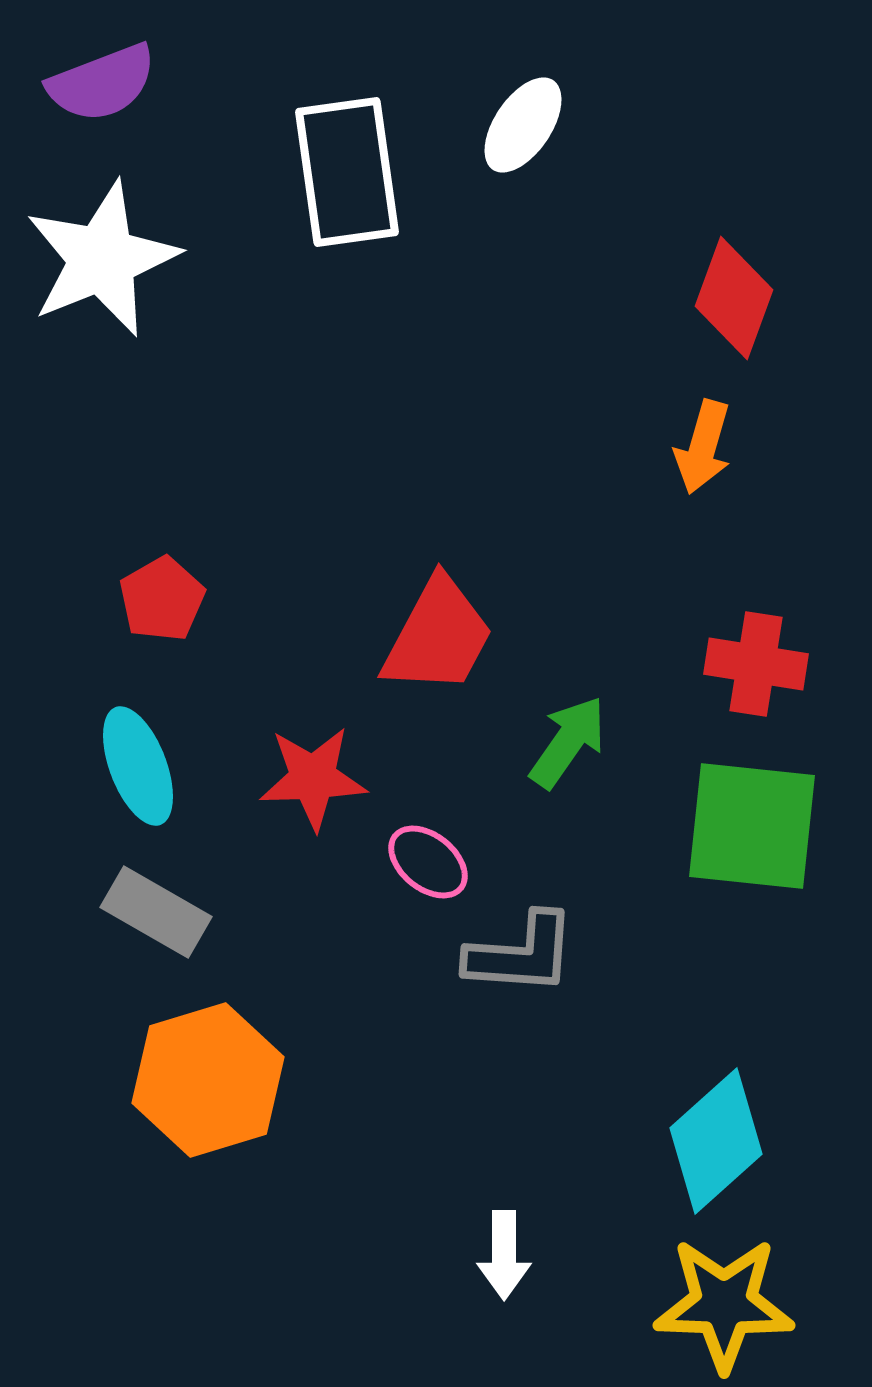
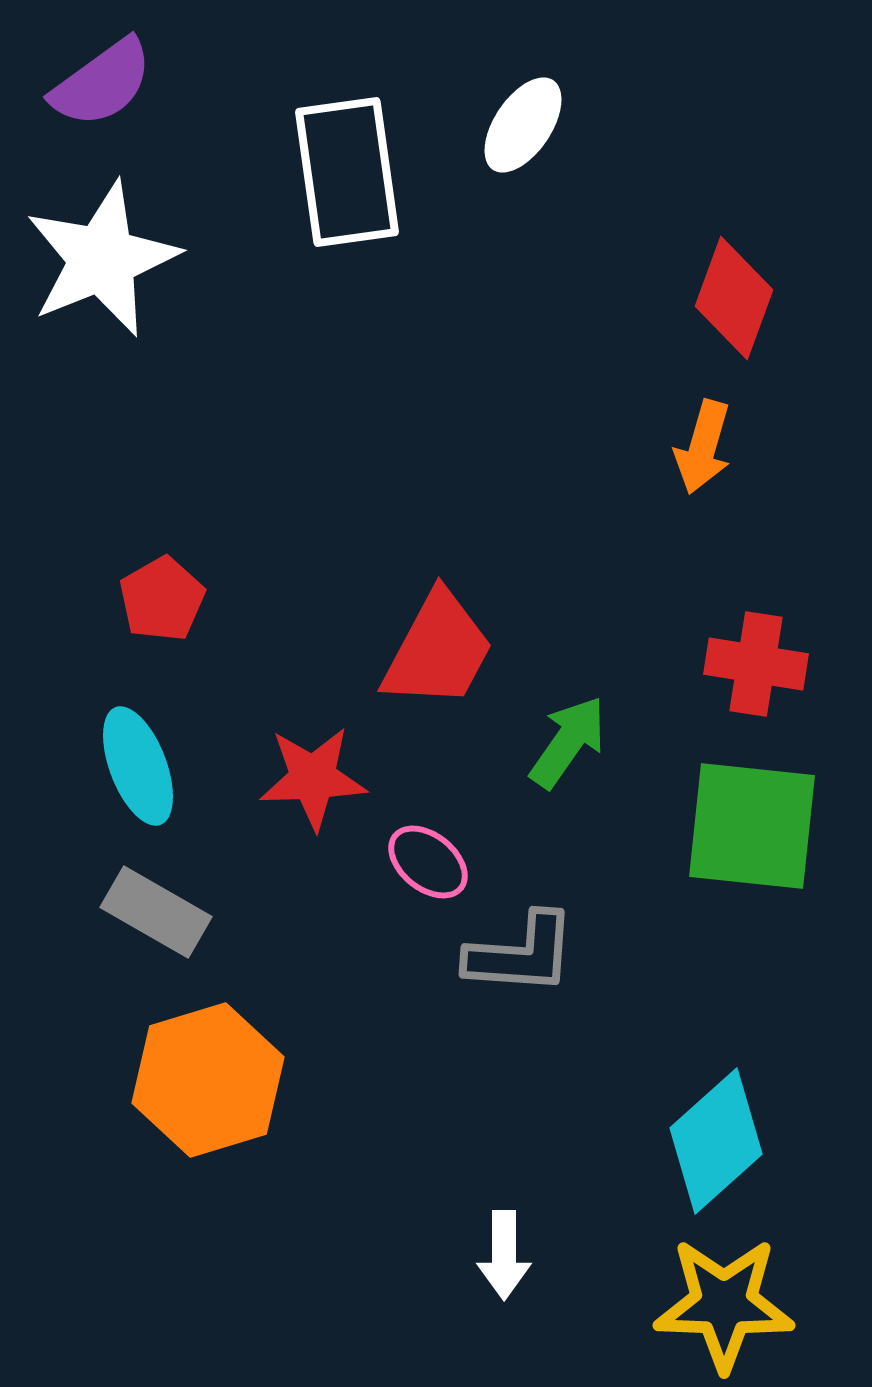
purple semicircle: rotated 15 degrees counterclockwise
red trapezoid: moved 14 px down
